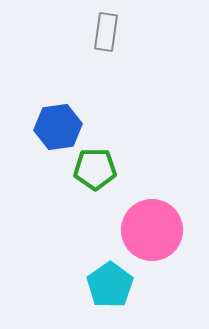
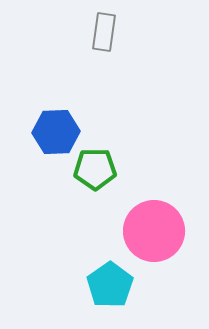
gray rectangle: moved 2 px left
blue hexagon: moved 2 px left, 5 px down; rotated 6 degrees clockwise
pink circle: moved 2 px right, 1 px down
